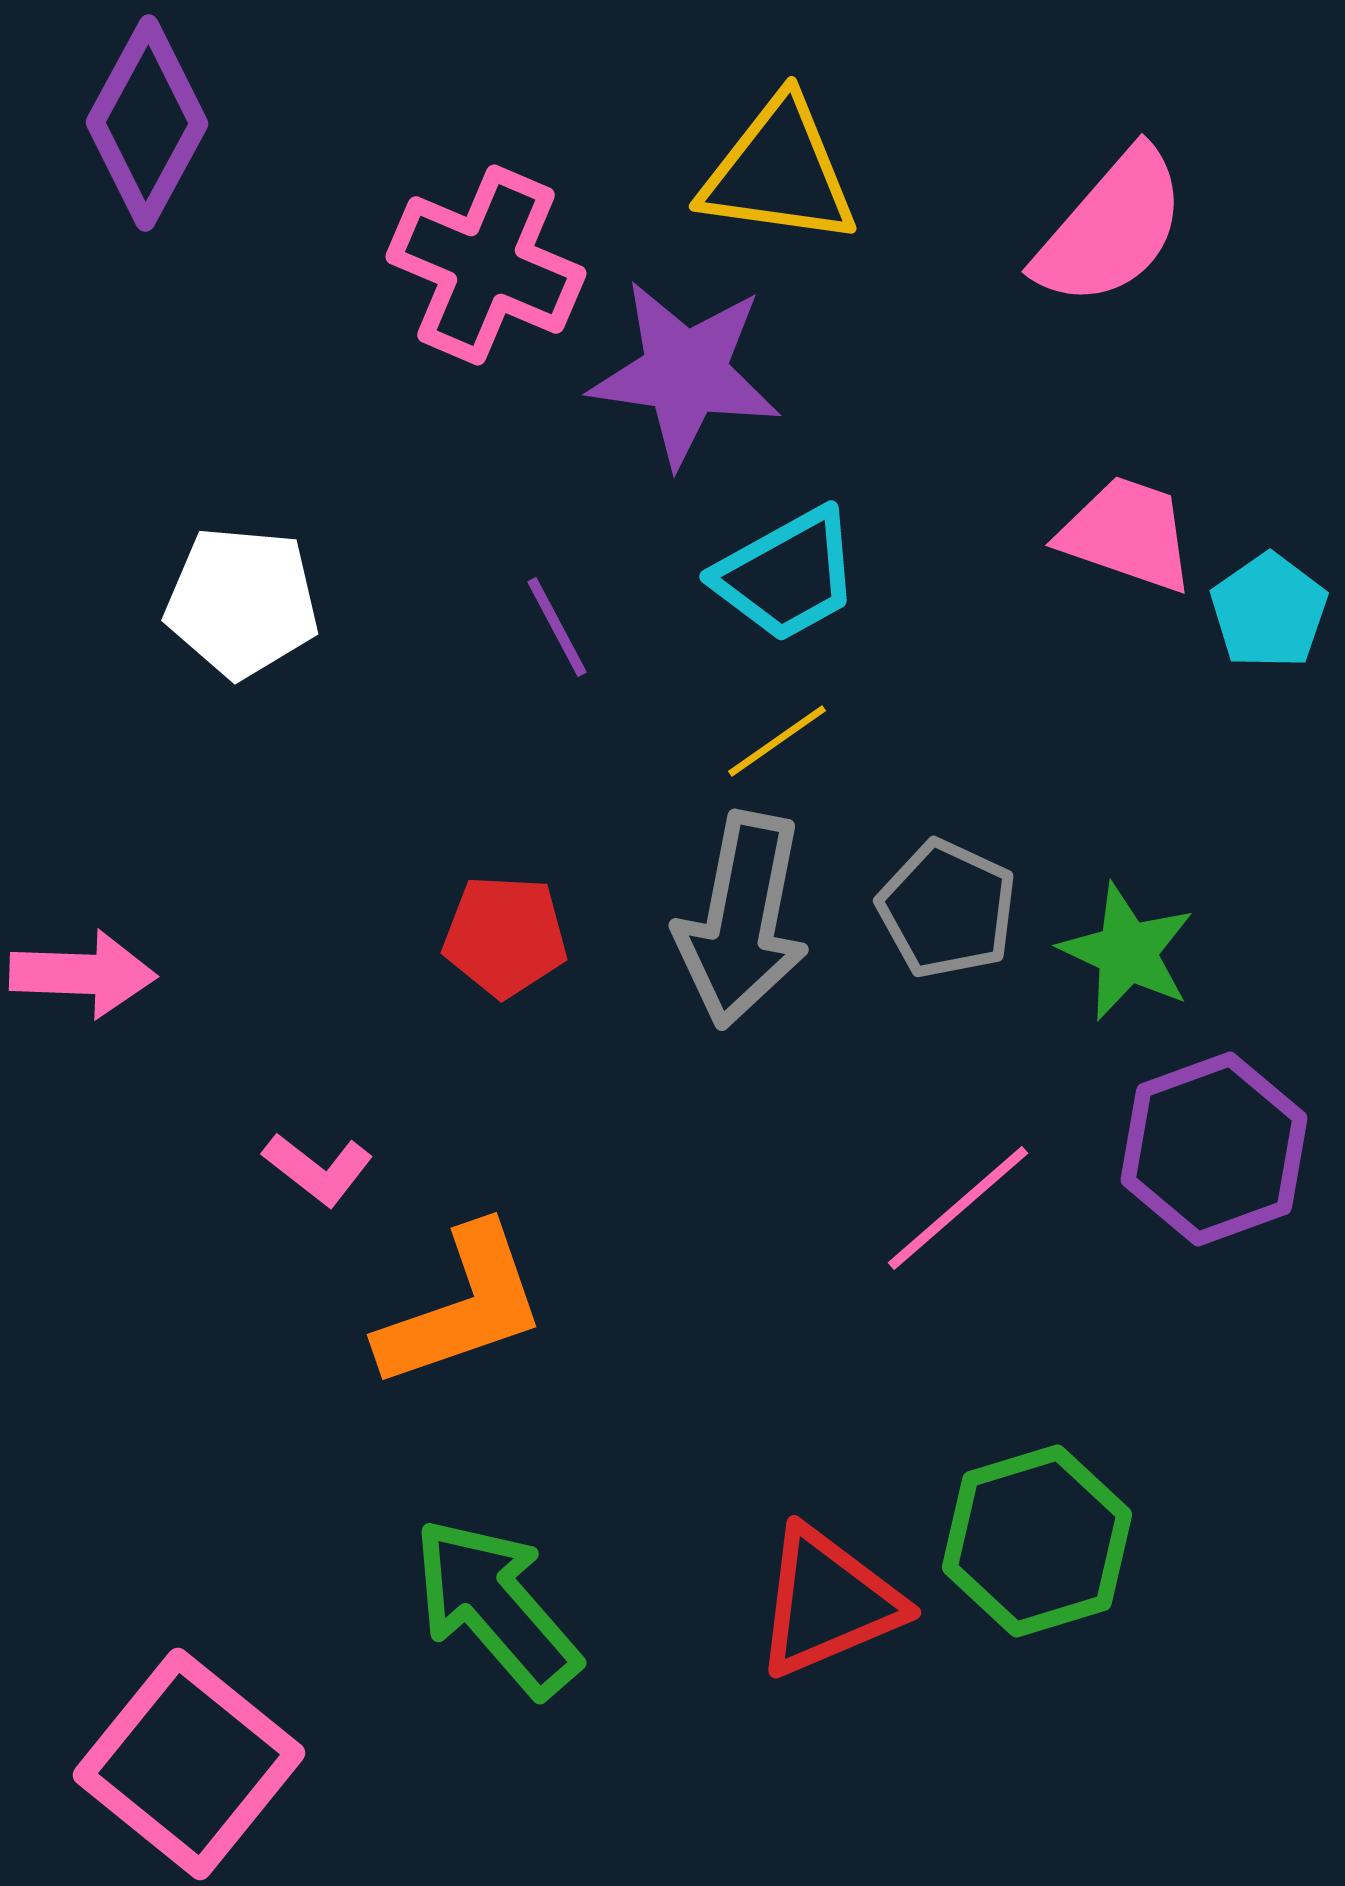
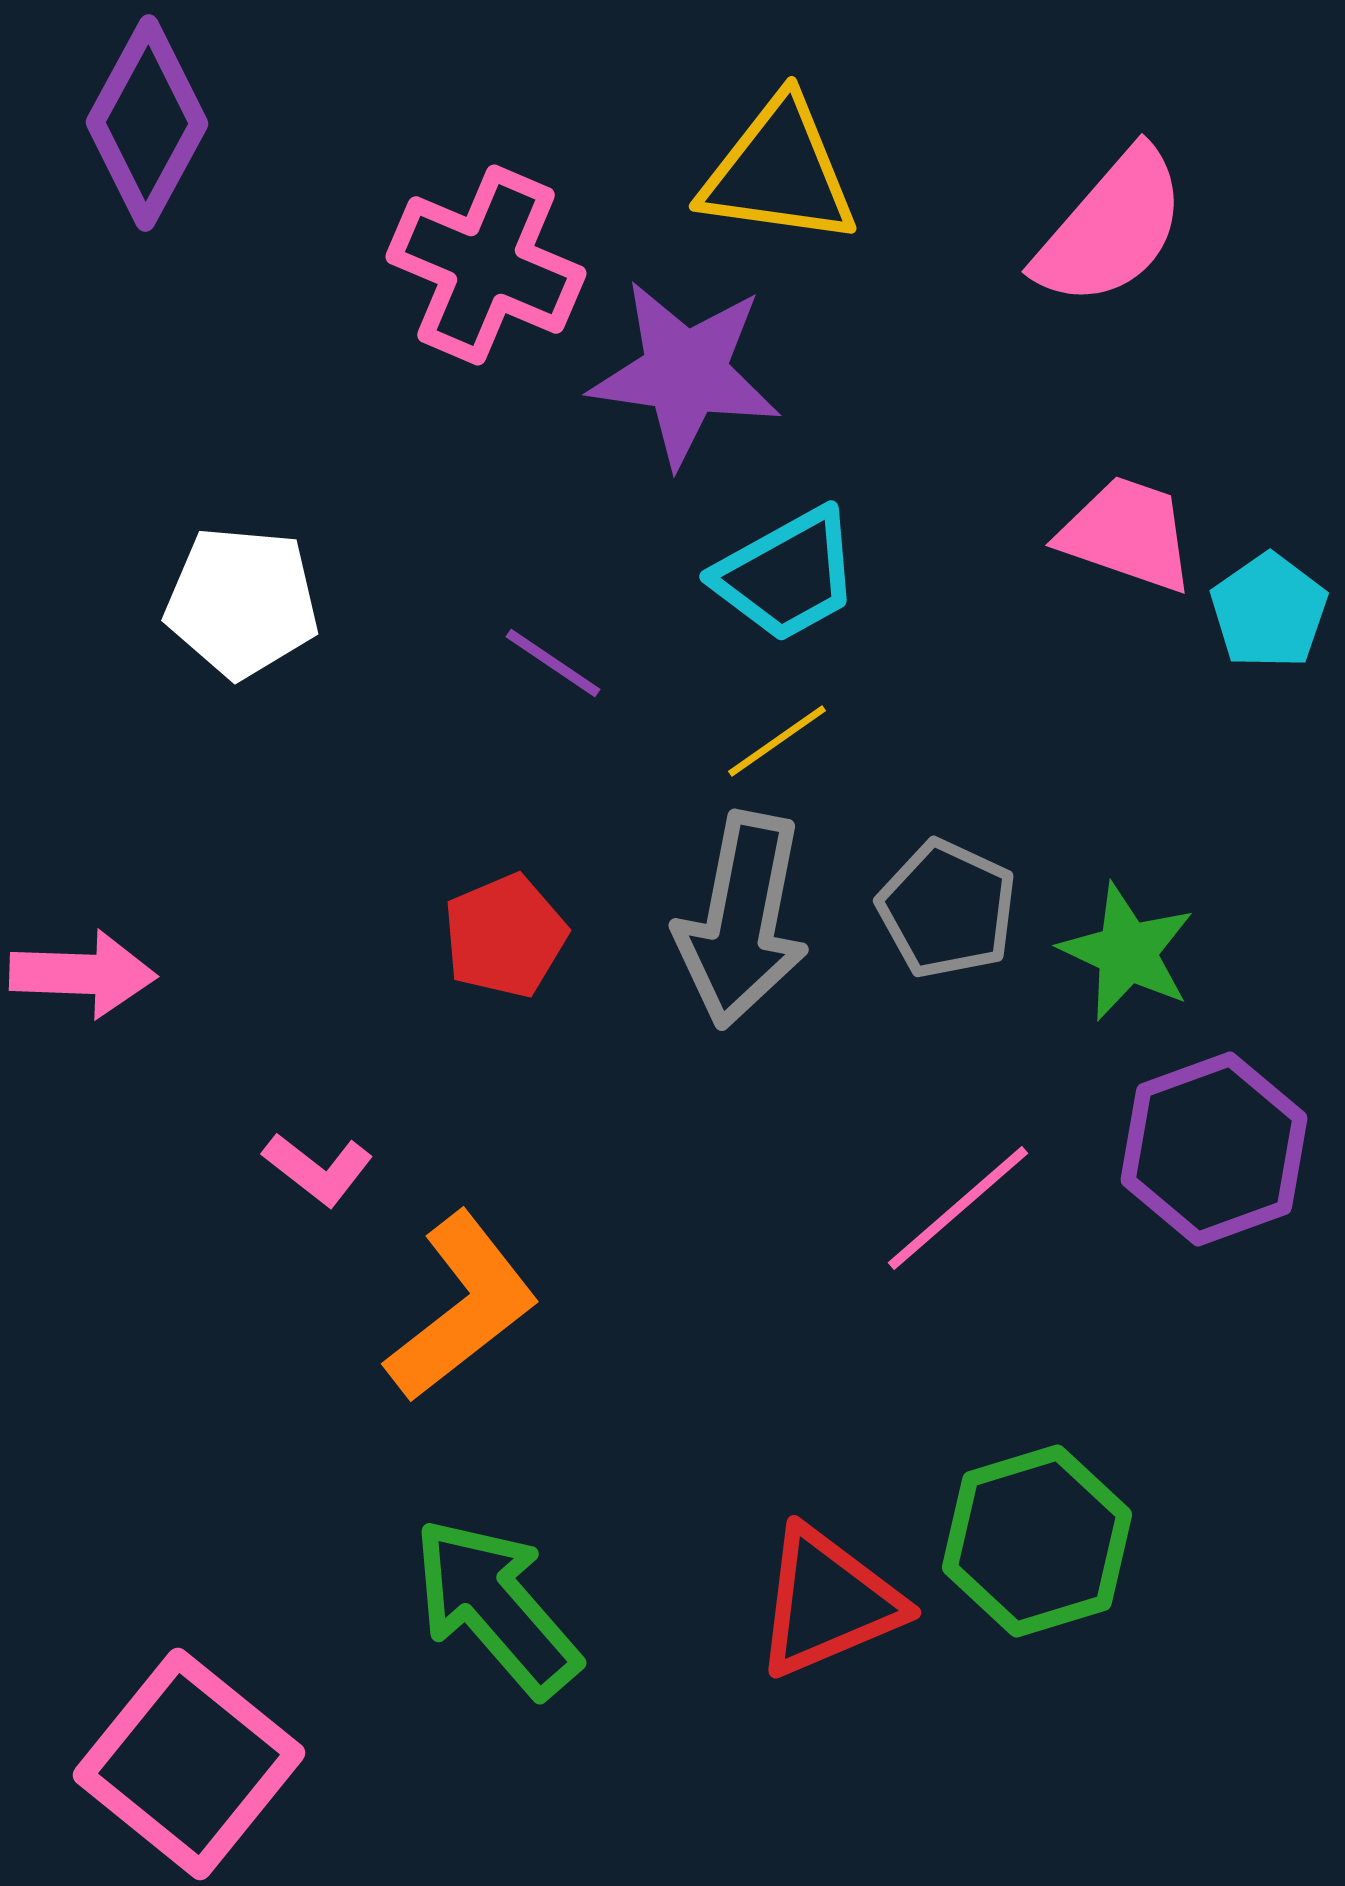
purple line: moved 4 px left, 36 px down; rotated 28 degrees counterclockwise
red pentagon: rotated 26 degrees counterclockwise
orange L-shape: rotated 19 degrees counterclockwise
